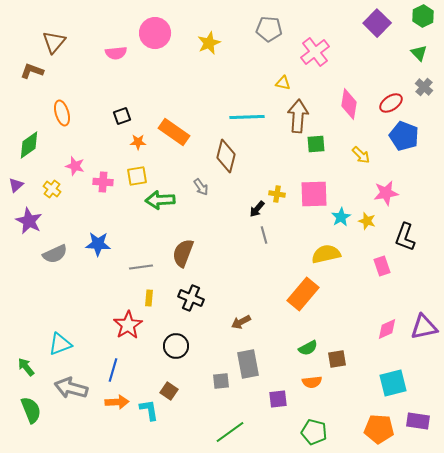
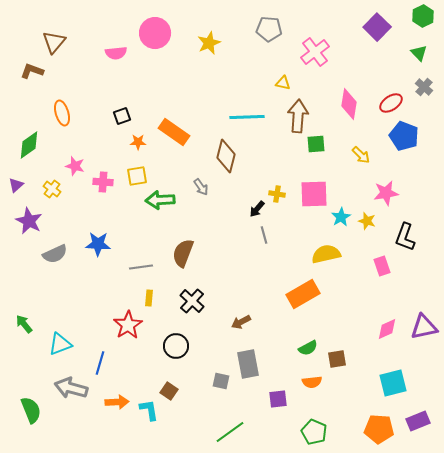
purple square at (377, 23): moved 4 px down
orange rectangle at (303, 294): rotated 20 degrees clockwise
black cross at (191, 298): moved 1 px right, 3 px down; rotated 20 degrees clockwise
green arrow at (26, 367): moved 2 px left, 43 px up
blue line at (113, 370): moved 13 px left, 7 px up
gray square at (221, 381): rotated 18 degrees clockwise
purple rectangle at (418, 421): rotated 30 degrees counterclockwise
green pentagon at (314, 432): rotated 10 degrees clockwise
